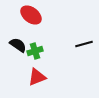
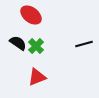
black semicircle: moved 2 px up
green cross: moved 1 px right, 5 px up; rotated 28 degrees counterclockwise
